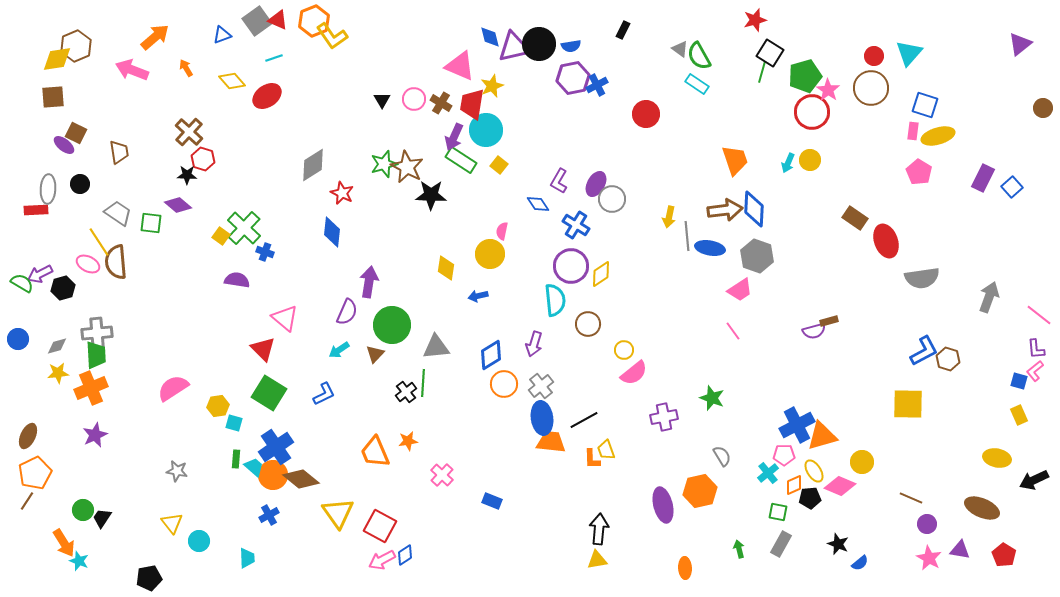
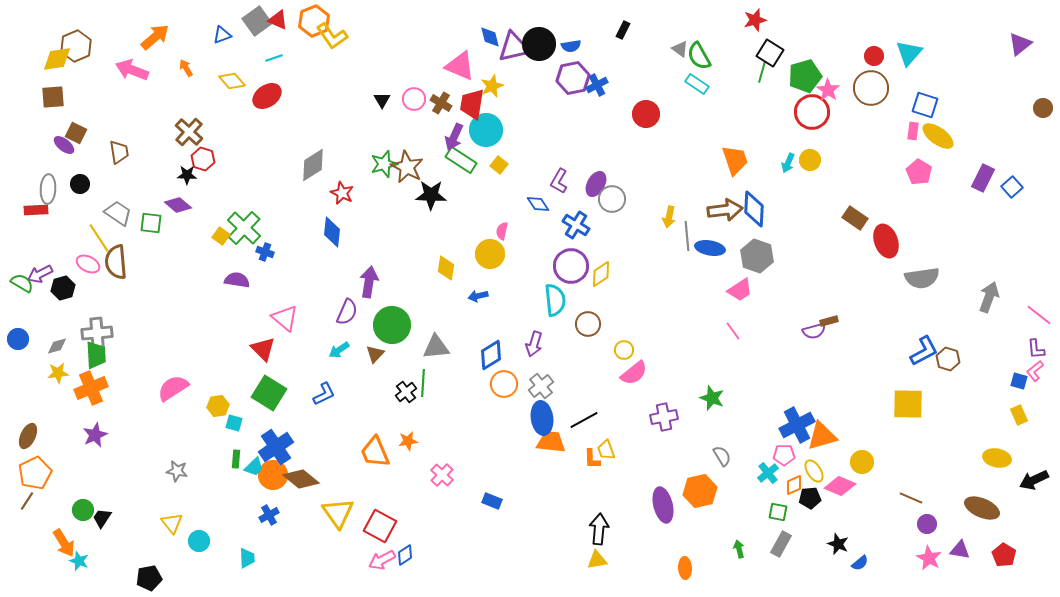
yellow ellipse at (938, 136): rotated 52 degrees clockwise
yellow line at (99, 242): moved 4 px up
cyan trapezoid at (254, 467): rotated 95 degrees clockwise
